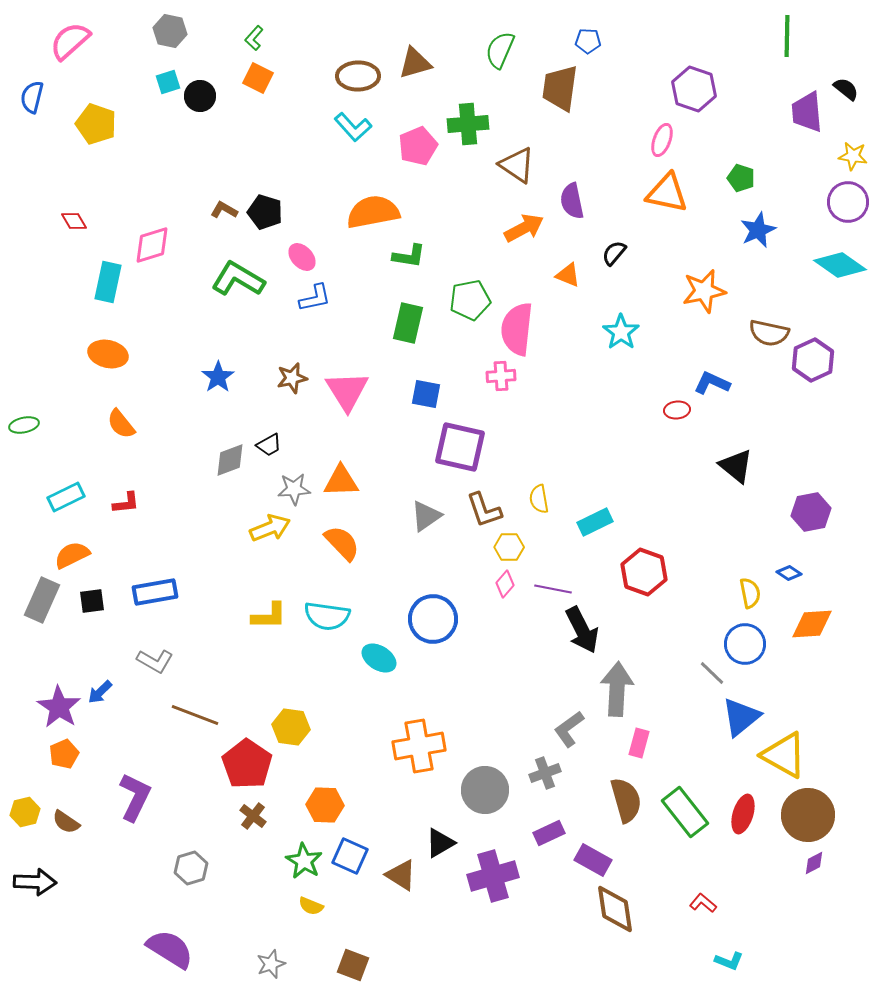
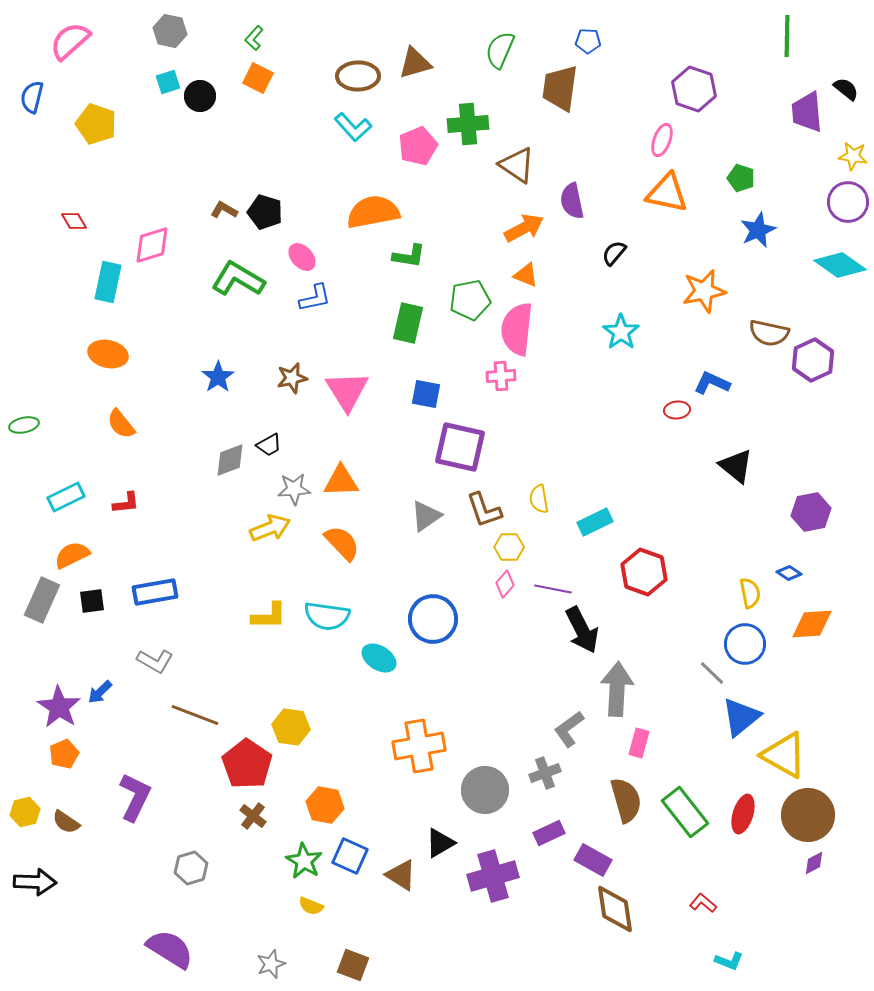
orange triangle at (568, 275): moved 42 px left
orange hexagon at (325, 805): rotated 9 degrees clockwise
